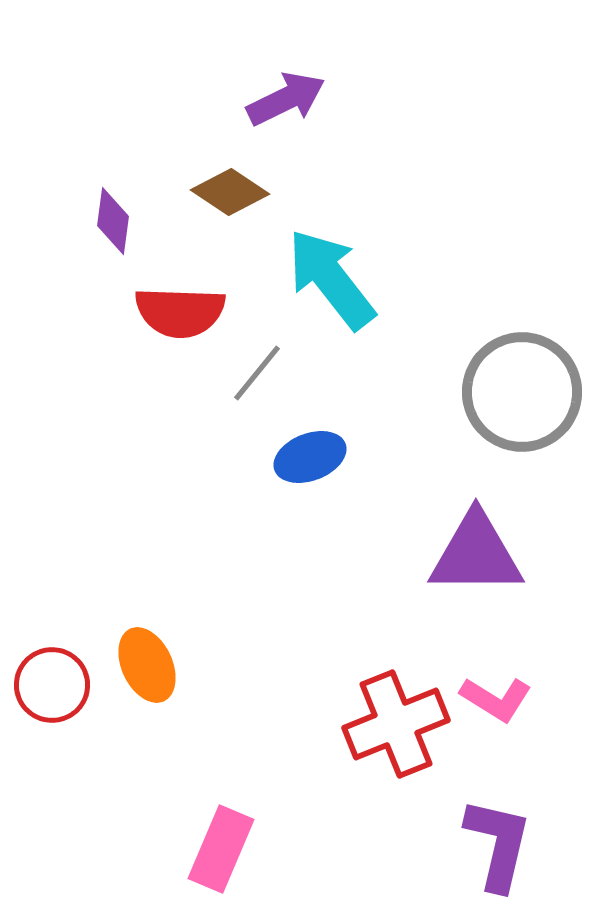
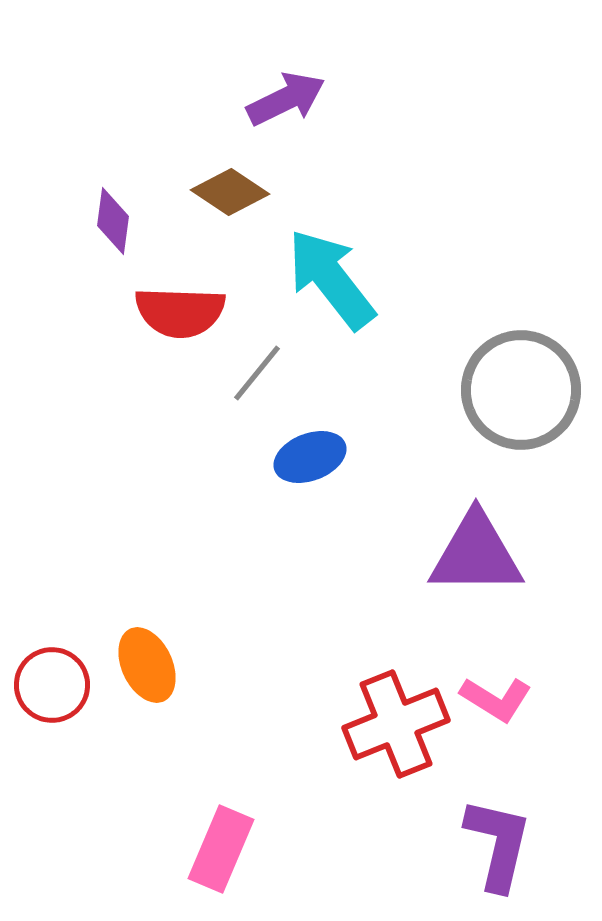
gray circle: moved 1 px left, 2 px up
